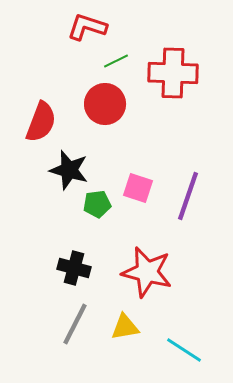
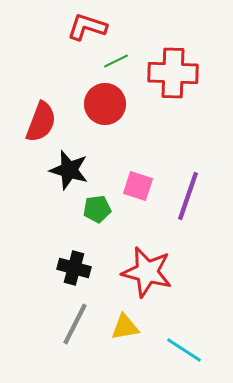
pink square: moved 2 px up
green pentagon: moved 5 px down
